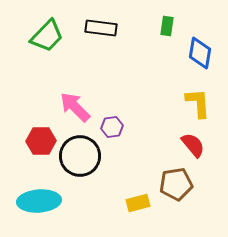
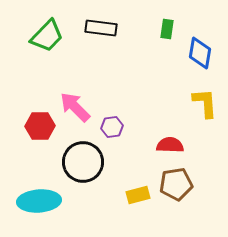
green rectangle: moved 3 px down
yellow L-shape: moved 7 px right
red hexagon: moved 1 px left, 15 px up
red semicircle: moved 23 px left; rotated 48 degrees counterclockwise
black circle: moved 3 px right, 6 px down
yellow rectangle: moved 8 px up
